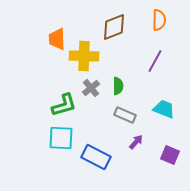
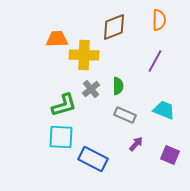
orange trapezoid: rotated 90 degrees clockwise
yellow cross: moved 1 px up
gray cross: moved 1 px down
cyan trapezoid: moved 1 px down
cyan square: moved 1 px up
purple arrow: moved 2 px down
blue rectangle: moved 3 px left, 2 px down
